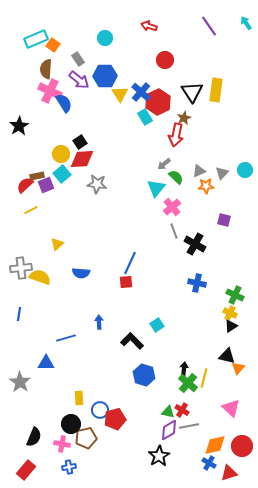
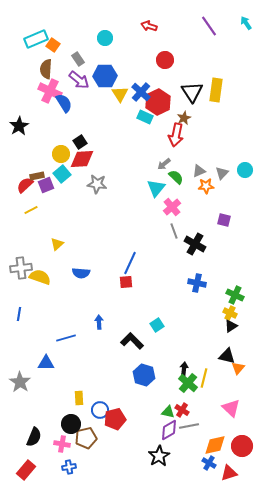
cyan rectangle at (145, 117): rotated 35 degrees counterclockwise
